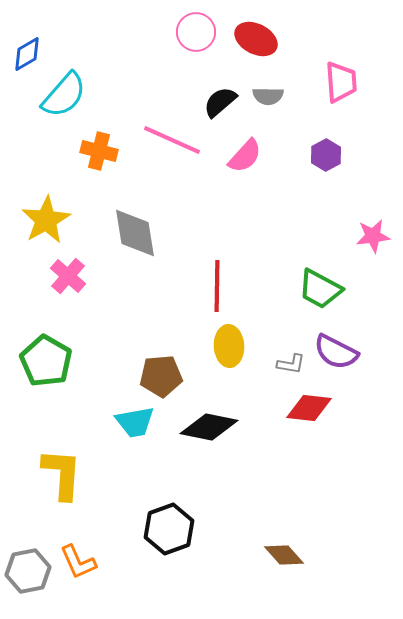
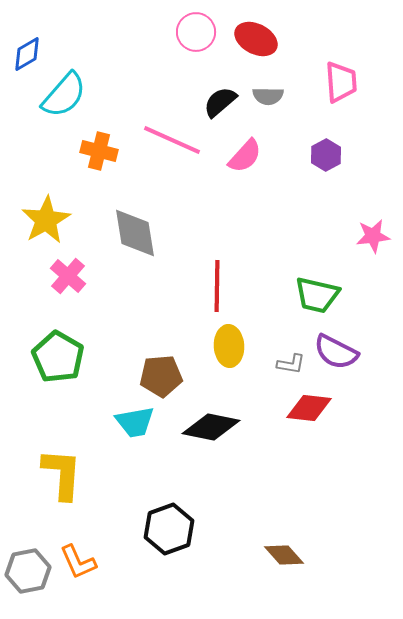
green trapezoid: moved 3 px left, 6 px down; rotated 15 degrees counterclockwise
green pentagon: moved 12 px right, 4 px up
black diamond: moved 2 px right
